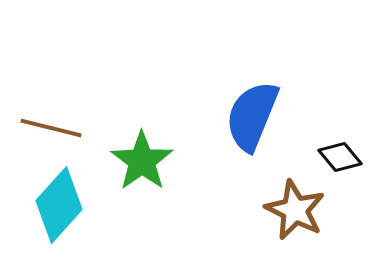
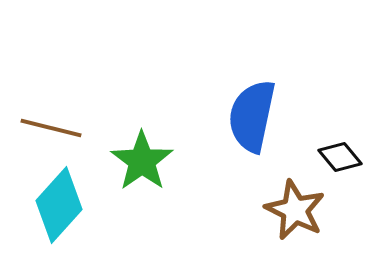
blue semicircle: rotated 10 degrees counterclockwise
